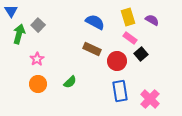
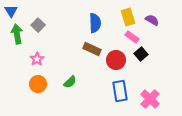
blue semicircle: moved 1 px down; rotated 60 degrees clockwise
green arrow: moved 2 px left; rotated 24 degrees counterclockwise
pink rectangle: moved 2 px right, 1 px up
red circle: moved 1 px left, 1 px up
